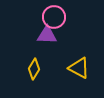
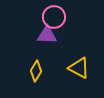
yellow diamond: moved 2 px right, 2 px down
